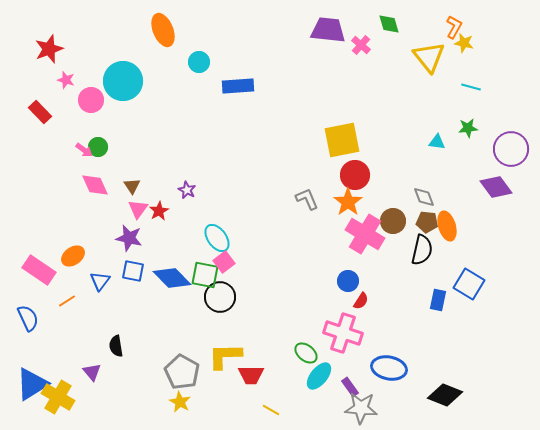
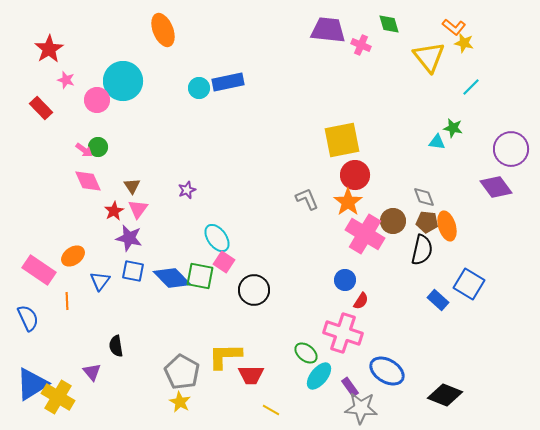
orange L-shape at (454, 27): rotated 100 degrees clockwise
pink cross at (361, 45): rotated 18 degrees counterclockwise
red star at (49, 49): rotated 12 degrees counterclockwise
cyan circle at (199, 62): moved 26 px down
blue rectangle at (238, 86): moved 10 px left, 4 px up; rotated 8 degrees counterclockwise
cyan line at (471, 87): rotated 60 degrees counterclockwise
pink circle at (91, 100): moved 6 px right
red rectangle at (40, 112): moved 1 px right, 4 px up
green star at (468, 128): moved 15 px left; rotated 18 degrees clockwise
pink diamond at (95, 185): moved 7 px left, 4 px up
purple star at (187, 190): rotated 24 degrees clockwise
red star at (159, 211): moved 45 px left
pink square at (224, 262): rotated 20 degrees counterclockwise
green square at (205, 275): moved 5 px left, 1 px down
blue circle at (348, 281): moved 3 px left, 1 px up
black circle at (220, 297): moved 34 px right, 7 px up
blue rectangle at (438, 300): rotated 60 degrees counterclockwise
orange line at (67, 301): rotated 60 degrees counterclockwise
blue ellipse at (389, 368): moved 2 px left, 3 px down; rotated 20 degrees clockwise
